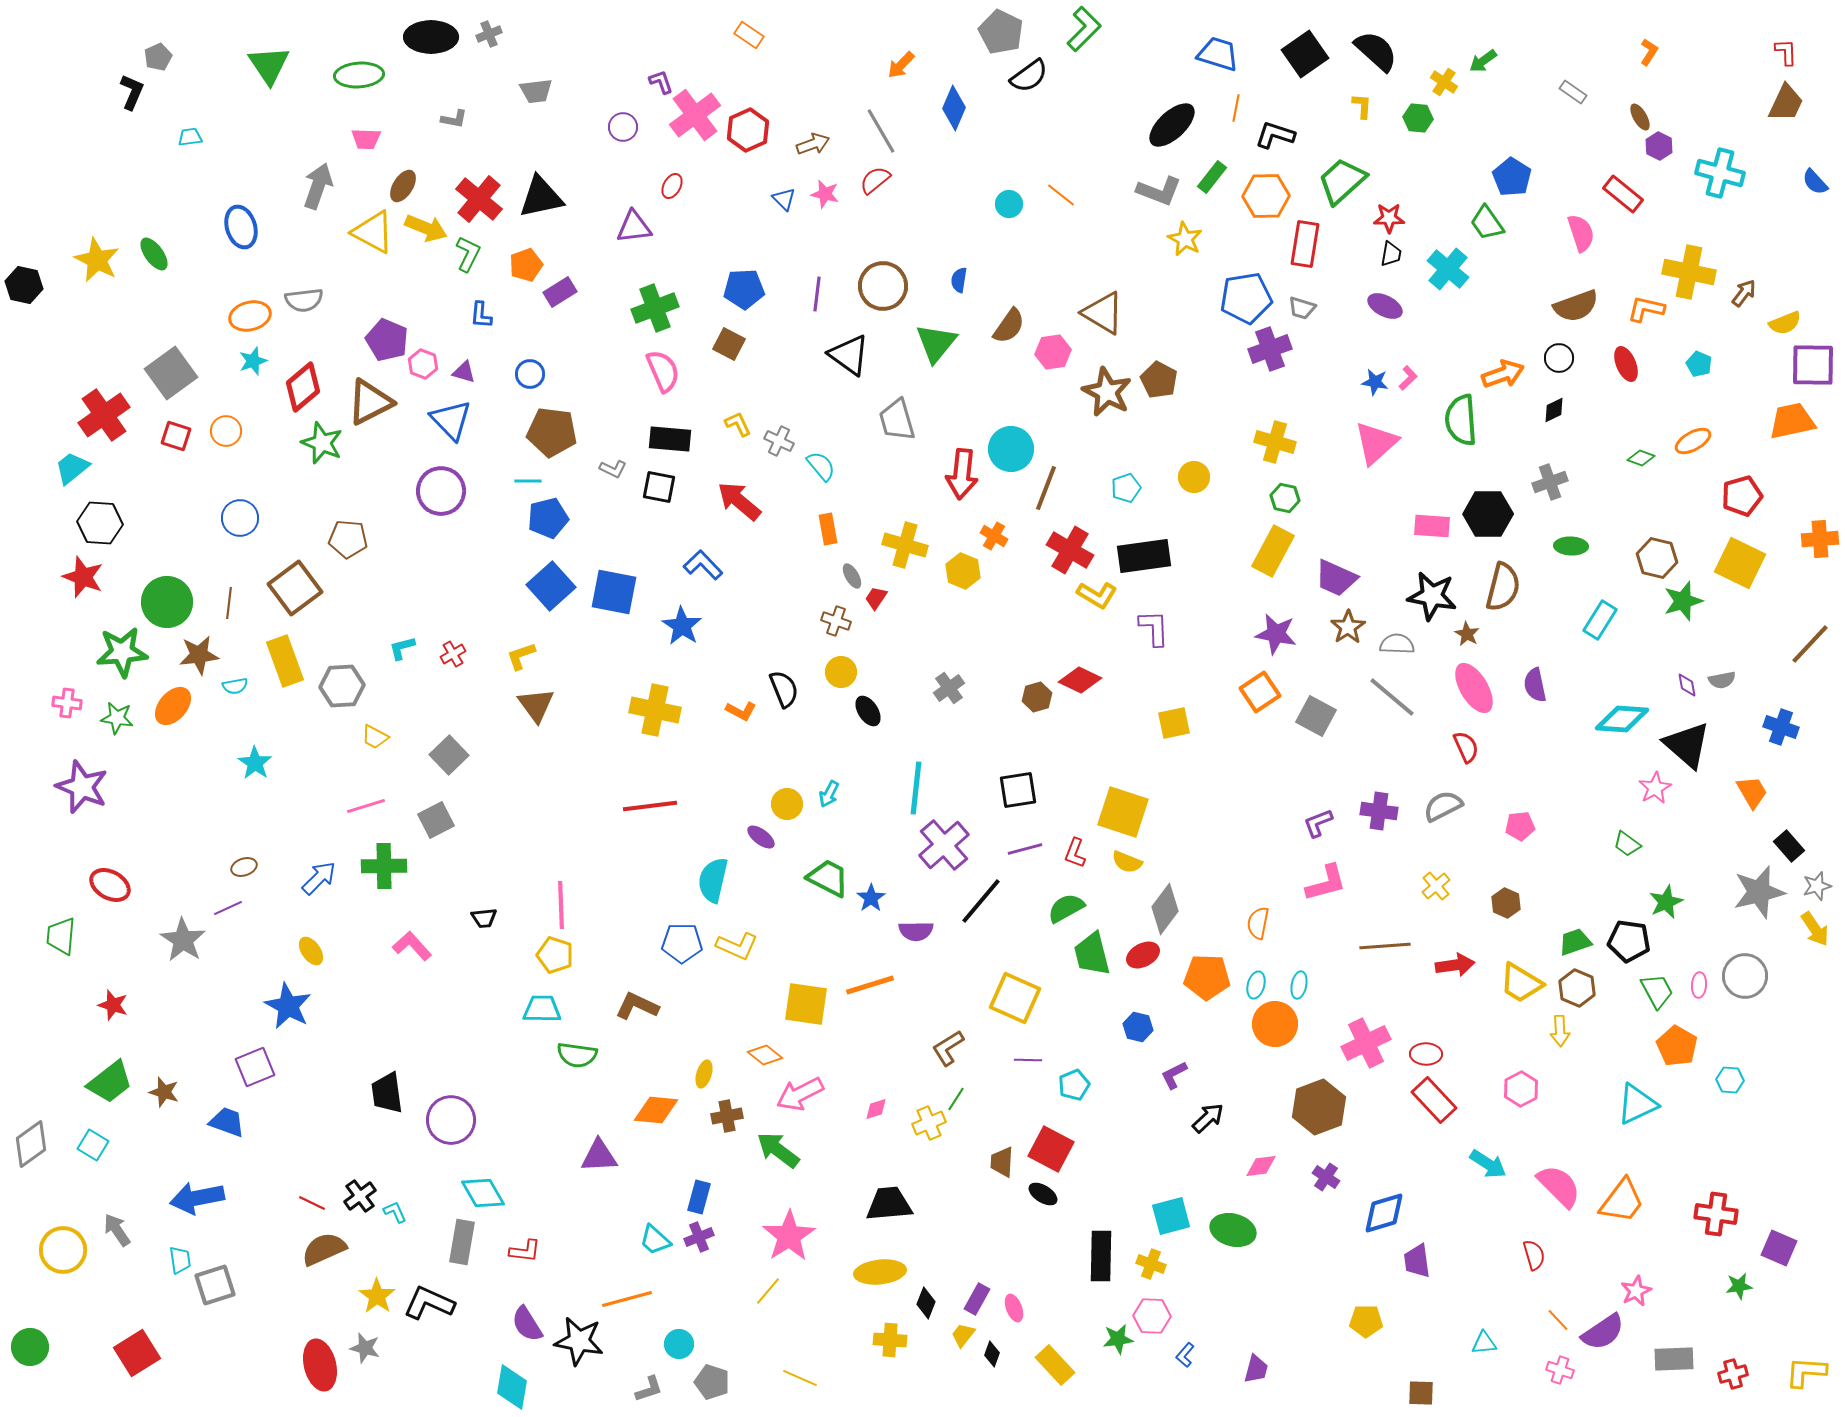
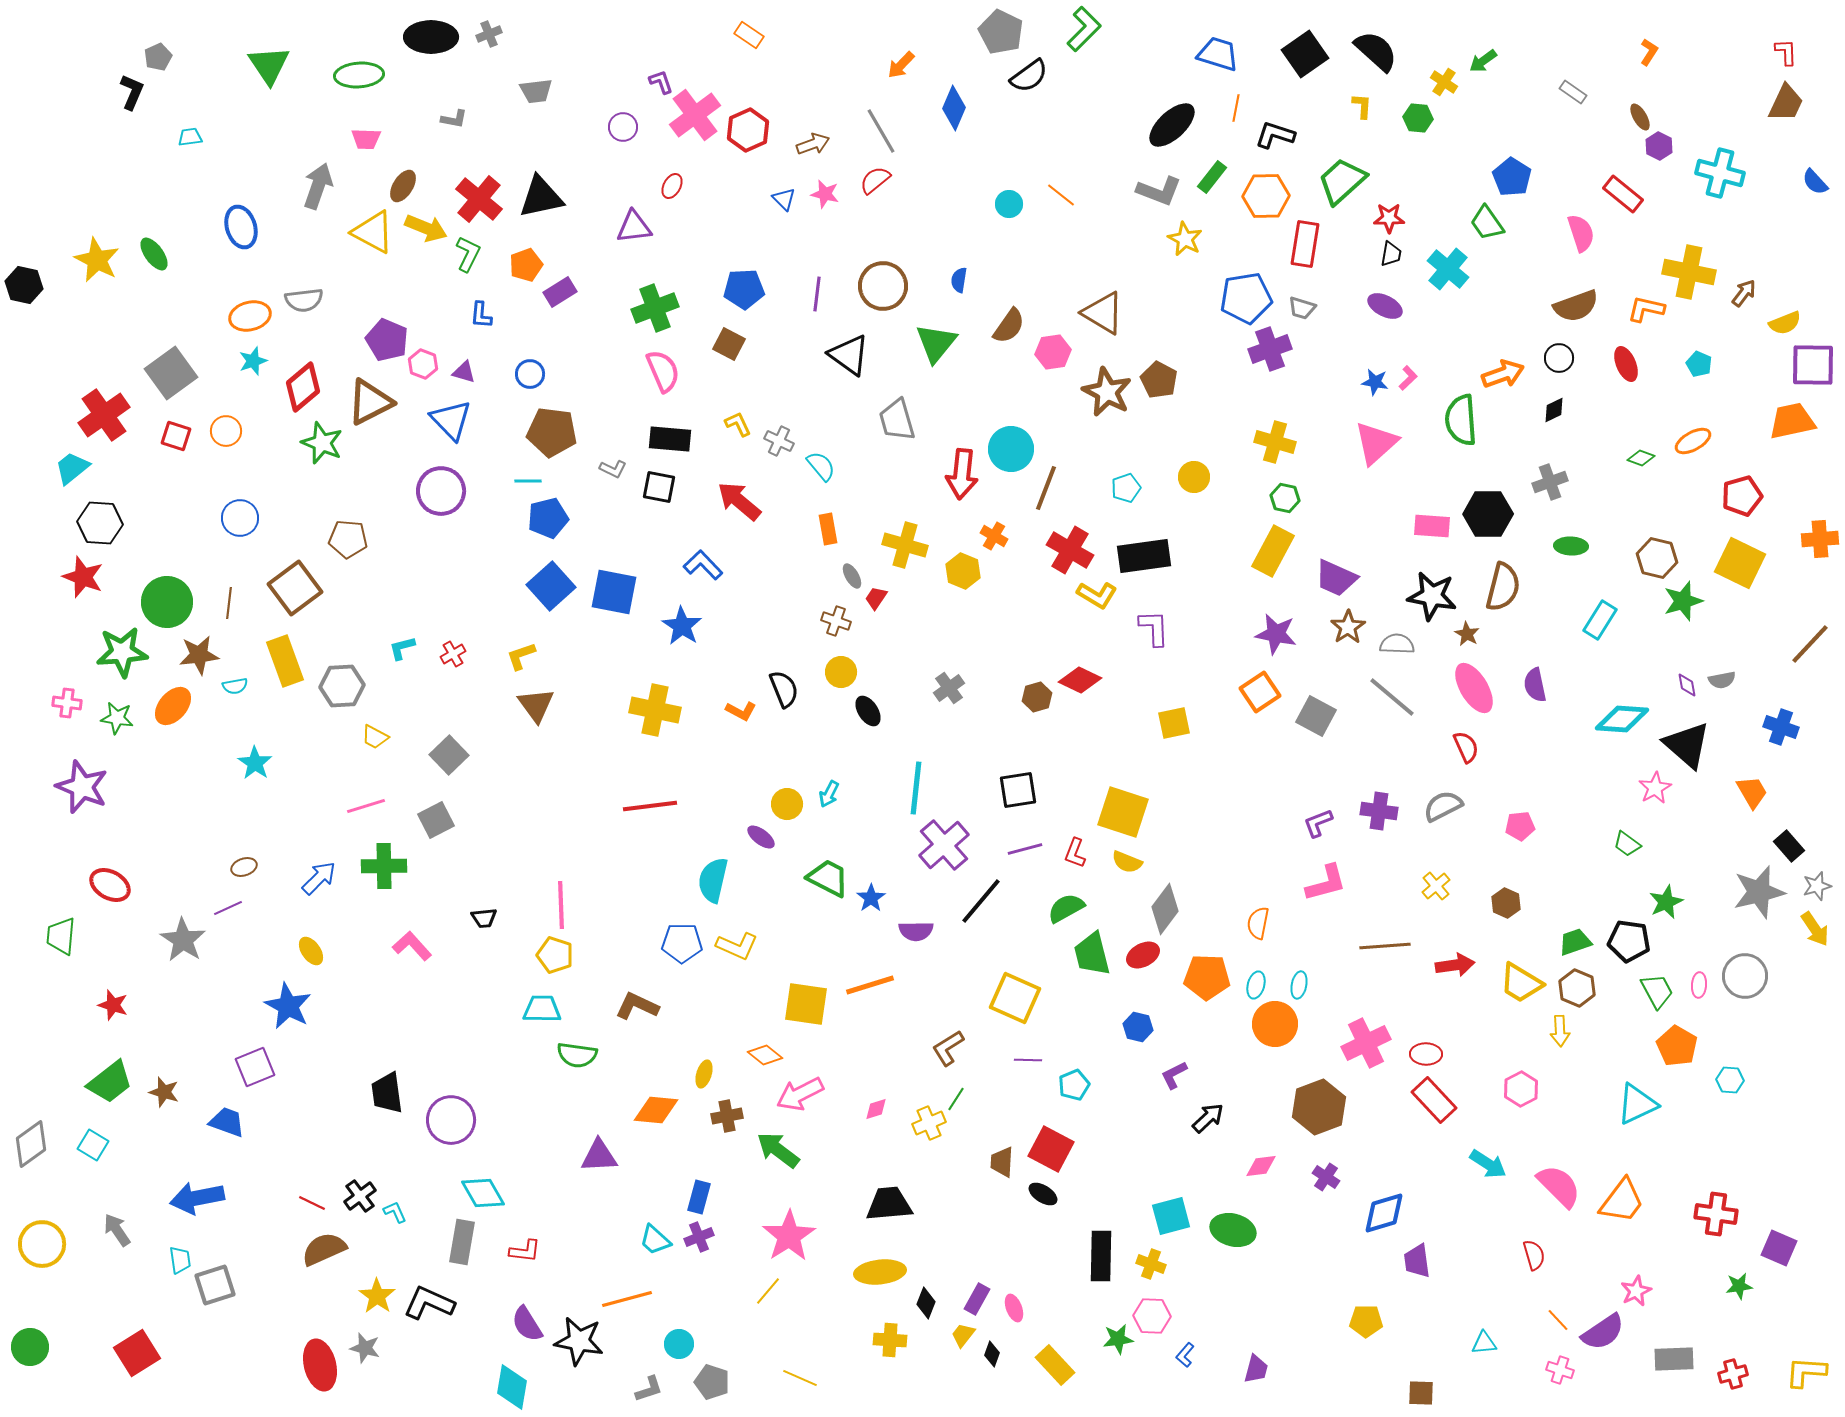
yellow circle at (63, 1250): moved 21 px left, 6 px up
